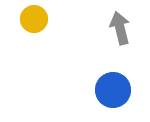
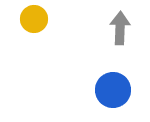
gray arrow: rotated 16 degrees clockwise
